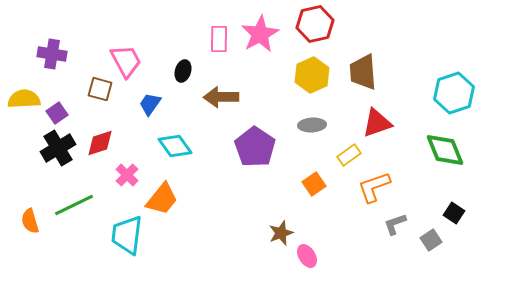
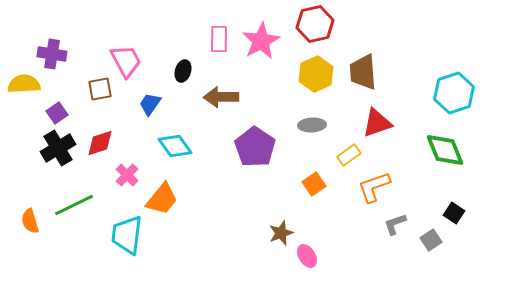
pink star: moved 1 px right, 7 px down
yellow hexagon: moved 4 px right, 1 px up
brown square: rotated 25 degrees counterclockwise
yellow semicircle: moved 15 px up
